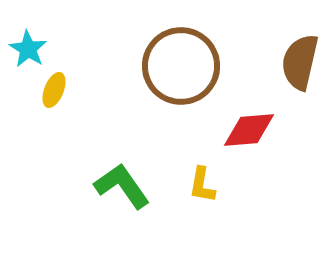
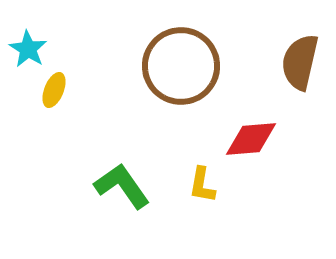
red diamond: moved 2 px right, 9 px down
